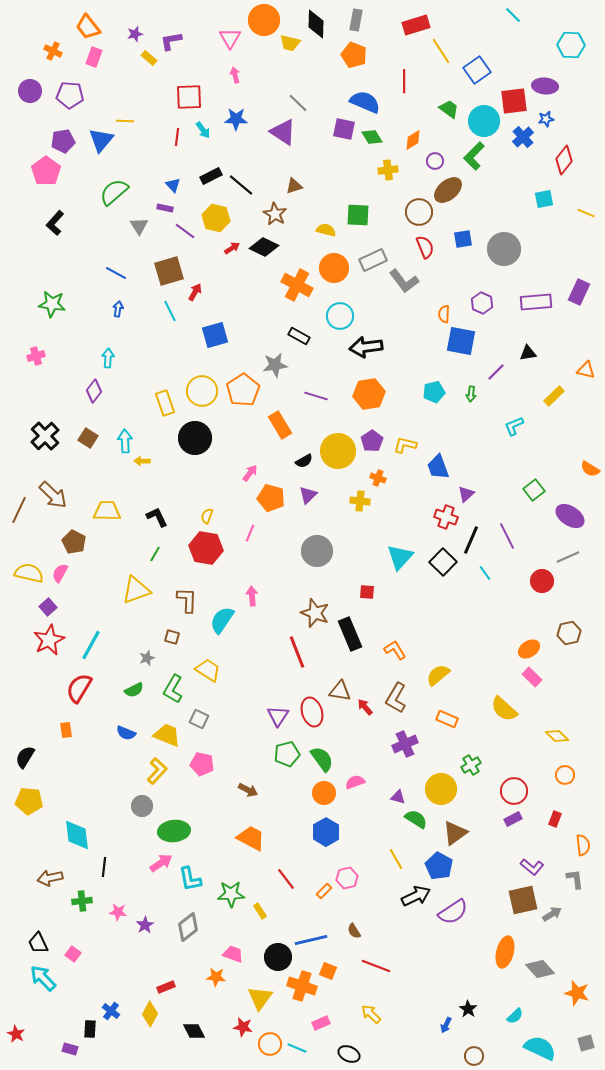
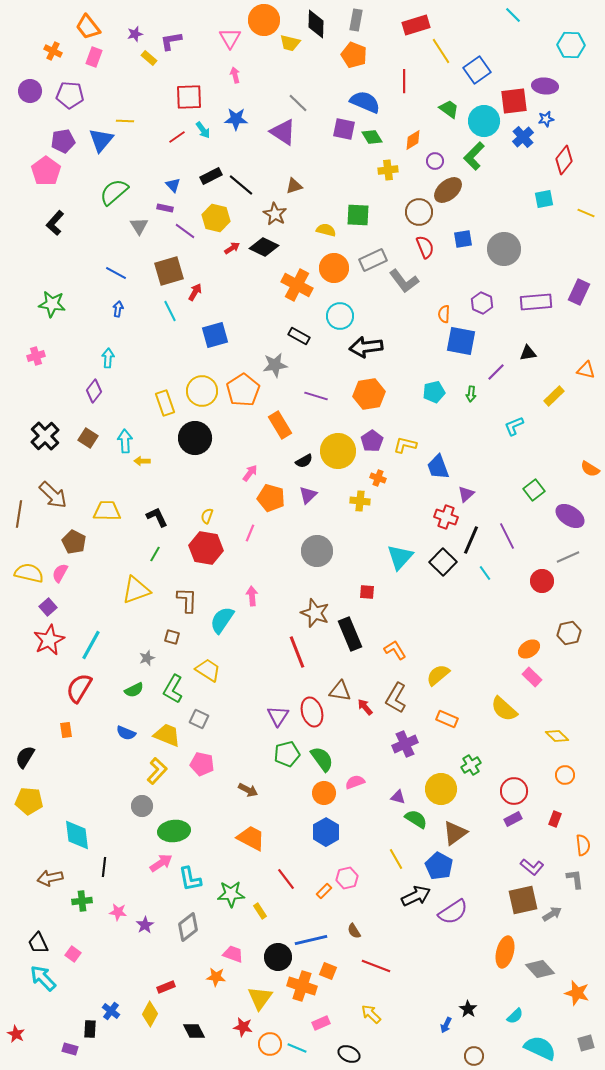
red line at (177, 137): rotated 48 degrees clockwise
brown line at (19, 510): moved 4 px down; rotated 16 degrees counterclockwise
